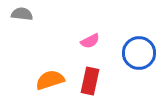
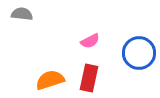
red rectangle: moved 1 px left, 3 px up
